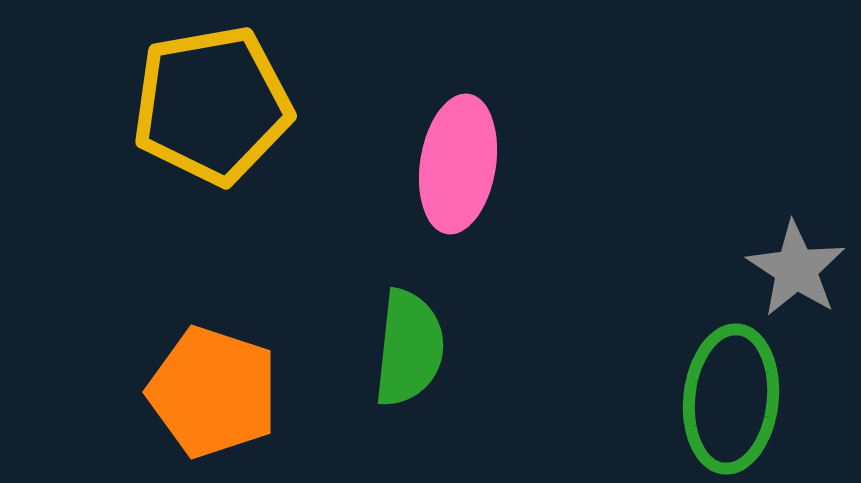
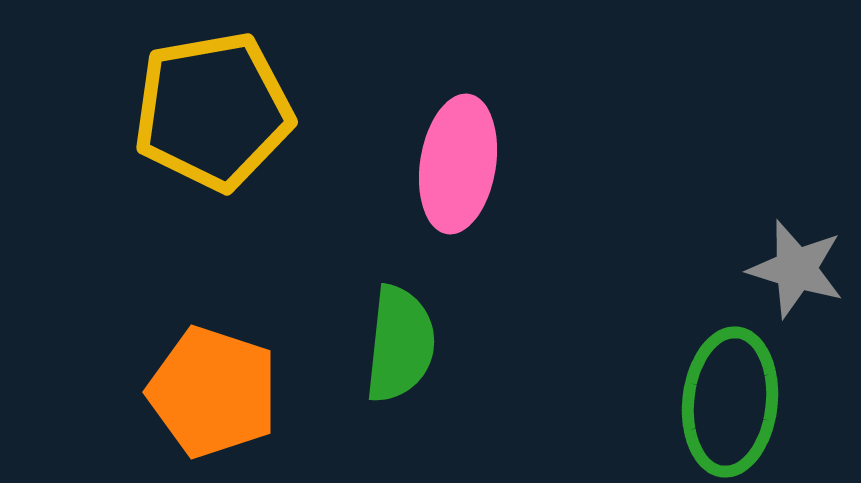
yellow pentagon: moved 1 px right, 6 px down
gray star: rotated 16 degrees counterclockwise
green semicircle: moved 9 px left, 4 px up
green ellipse: moved 1 px left, 3 px down
